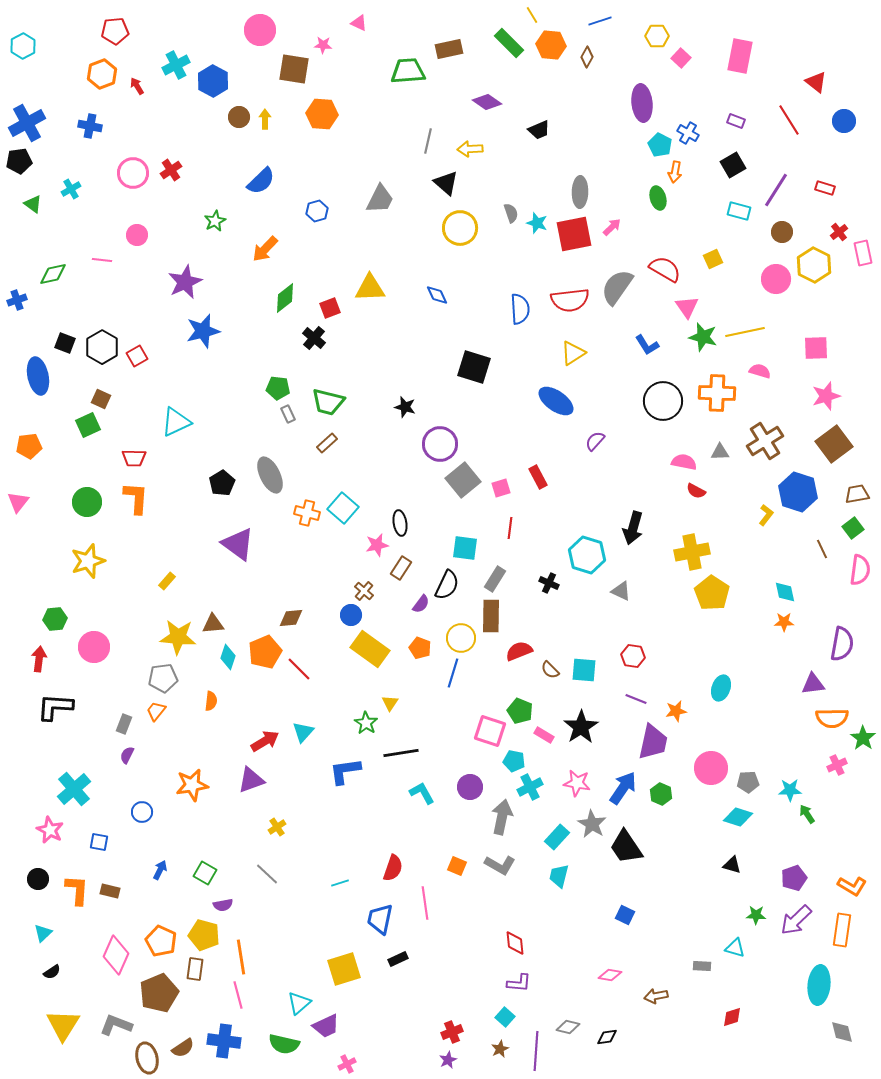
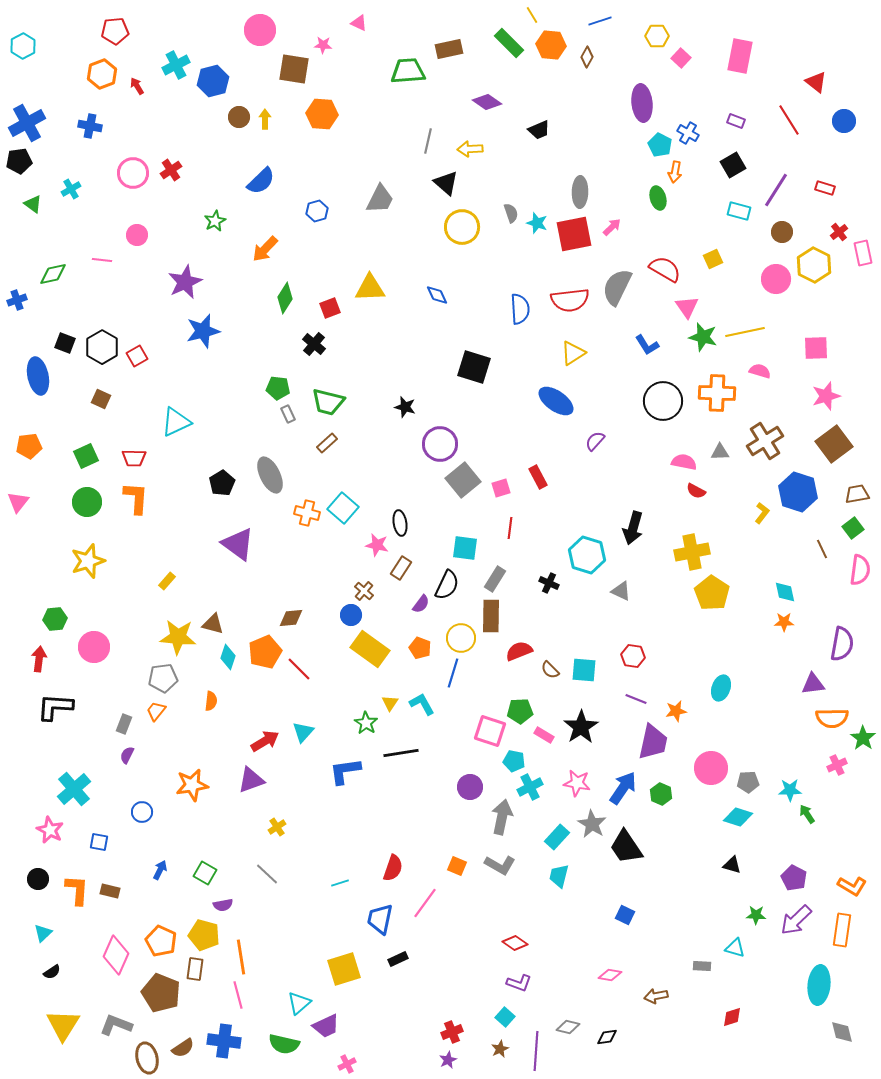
blue hexagon at (213, 81): rotated 16 degrees clockwise
yellow circle at (460, 228): moved 2 px right, 1 px up
gray semicircle at (617, 287): rotated 9 degrees counterclockwise
green diamond at (285, 298): rotated 20 degrees counterclockwise
black cross at (314, 338): moved 6 px down
green square at (88, 425): moved 2 px left, 31 px down
yellow L-shape at (766, 515): moved 4 px left, 2 px up
pink star at (377, 545): rotated 25 degrees clockwise
brown triangle at (213, 624): rotated 20 degrees clockwise
green pentagon at (520, 711): rotated 25 degrees counterclockwise
cyan L-shape at (422, 793): moved 89 px up
purple pentagon at (794, 878): rotated 25 degrees counterclockwise
pink line at (425, 903): rotated 44 degrees clockwise
red diamond at (515, 943): rotated 50 degrees counterclockwise
purple L-shape at (519, 983): rotated 15 degrees clockwise
brown pentagon at (159, 993): moved 2 px right; rotated 27 degrees counterclockwise
